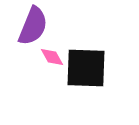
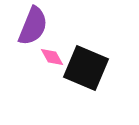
black square: rotated 21 degrees clockwise
